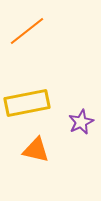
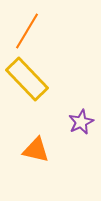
orange line: rotated 21 degrees counterclockwise
yellow rectangle: moved 24 px up; rotated 57 degrees clockwise
